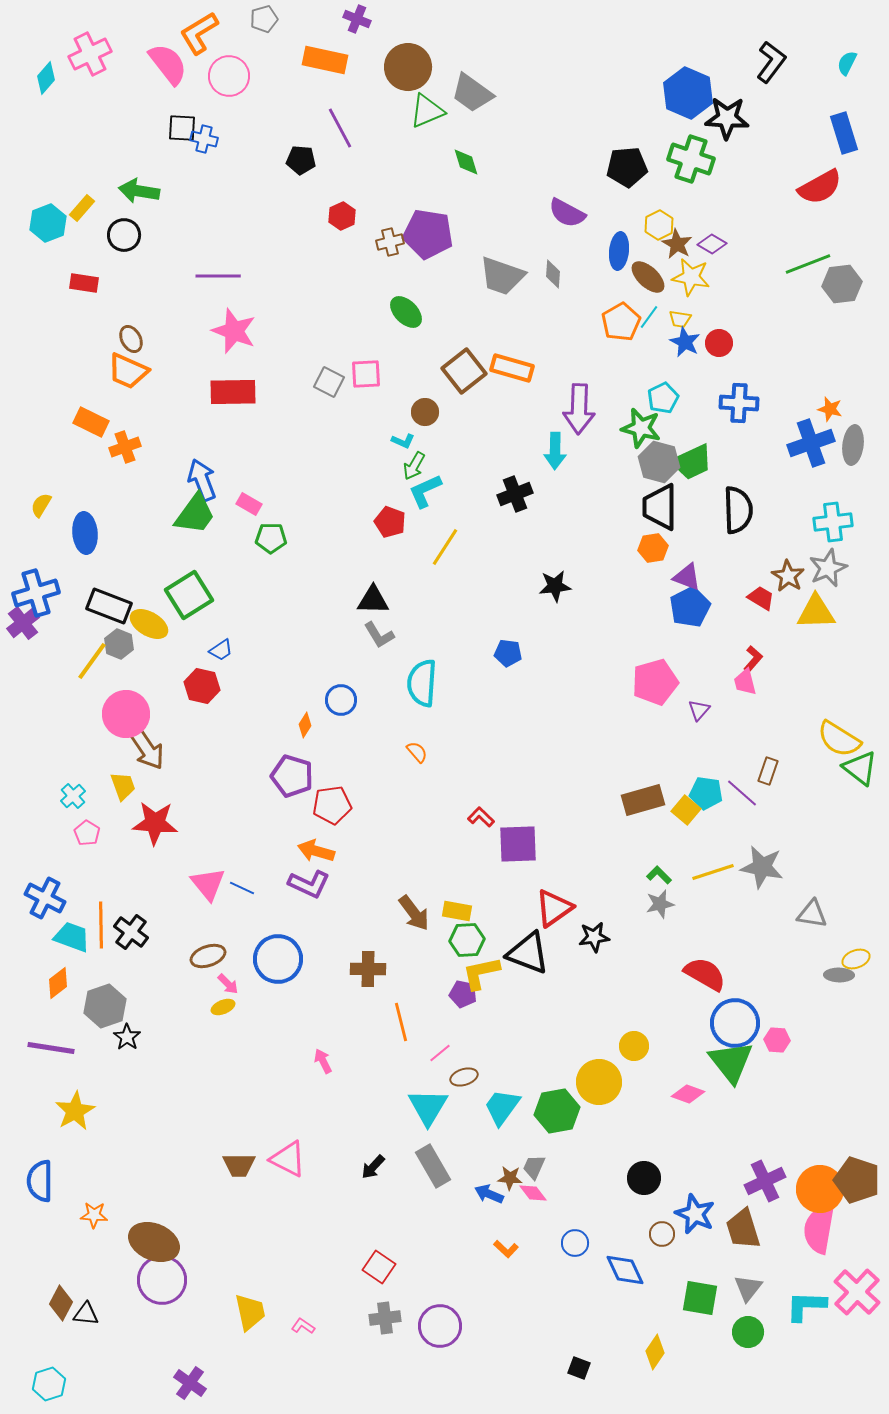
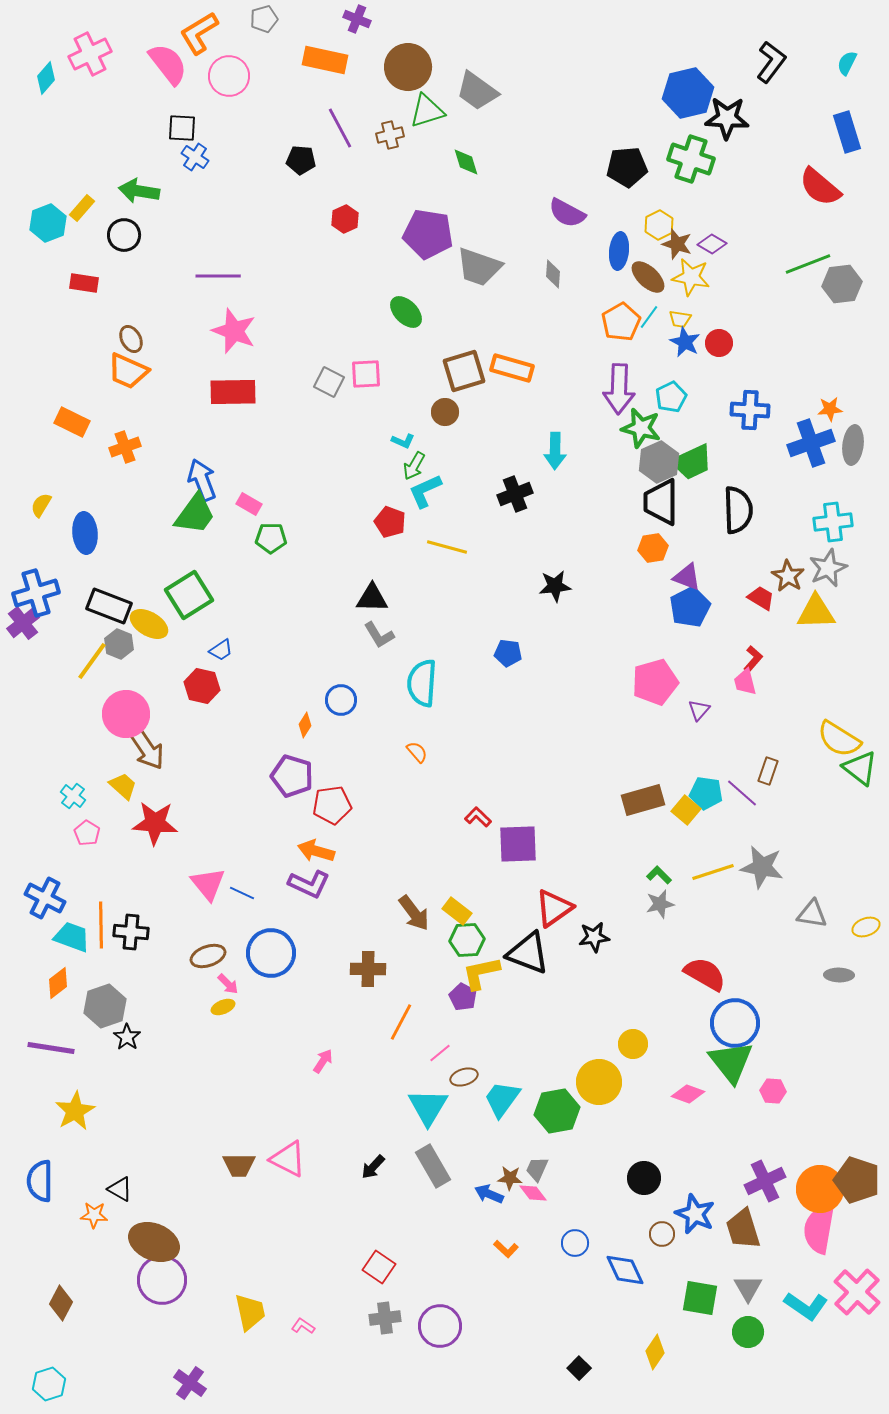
gray trapezoid at (472, 93): moved 5 px right, 2 px up
blue hexagon at (688, 93): rotated 24 degrees clockwise
green triangle at (427, 111): rotated 6 degrees clockwise
blue rectangle at (844, 133): moved 3 px right, 1 px up
blue cross at (204, 139): moved 9 px left, 18 px down; rotated 20 degrees clockwise
red semicircle at (820, 187): rotated 69 degrees clockwise
red hexagon at (342, 216): moved 3 px right, 3 px down
brown cross at (390, 242): moved 107 px up
brown star at (677, 244): rotated 12 degrees counterclockwise
gray trapezoid at (502, 276): moved 23 px left, 9 px up
brown square at (464, 371): rotated 21 degrees clockwise
cyan pentagon at (663, 398): moved 8 px right, 1 px up
blue cross at (739, 403): moved 11 px right, 7 px down
purple arrow at (579, 409): moved 40 px right, 20 px up
orange star at (830, 409): rotated 20 degrees counterclockwise
brown circle at (425, 412): moved 20 px right
orange rectangle at (91, 422): moved 19 px left
gray hexagon at (659, 462): rotated 21 degrees clockwise
black trapezoid at (660, 507): moved 1 px right, 5 px up
yellow line at (445, 547): moved 2 px right; rotated 72 degrees clockwise
black triangle at (373, 600): moved 1 px left, 2 px up
yellow trapezoid at (123, 786): rotated 28 degrees counterclockwise
cyan cross at (73, 796): rotated 10 degrees counterclockwise
red L-shape at (481, 817): moved 3 px left
blue line at (242, 888): moved 5 px down
yellow rectangle at (457, 911): rotated 28 degrees clockwise
black cross at (131, 932): rotated 32 degrees counterclockwise
blue circle at (278, 959): moved 7 px left, 6 px up
yellow ellipse at (856, 959): moved 10 px right, 32 px up
purple pentagon at (463, 994): moved 3 px down; rotated 16 degrees clockwise
orange line at (401, 1022): rotated 42 degrees clockwise
pink hexagon at (777, 1040): moved 4 px left, 51 px down
yellow circle at (634, 1046): moved 1 px left, 2 px up
pink arrow at (323, 1061): rotated 60 degrees clockwise
cyan trapezoid at (502, 1107): moved 8 px up
gray trapezoid at (534, 1167): moved 3 px right, 2 px down
gray triangle at (748, 1288): rotated 8 degrees counterclockwise
cyan L-shape at (806, 1306): rotated 147 degrees counterclockwise
black triangle at (86, 1314): moved 34 px right, 125 px up; rotated 24 degrees clockwise
black square at (579, 1368): rotated 25 degrees clockwise
